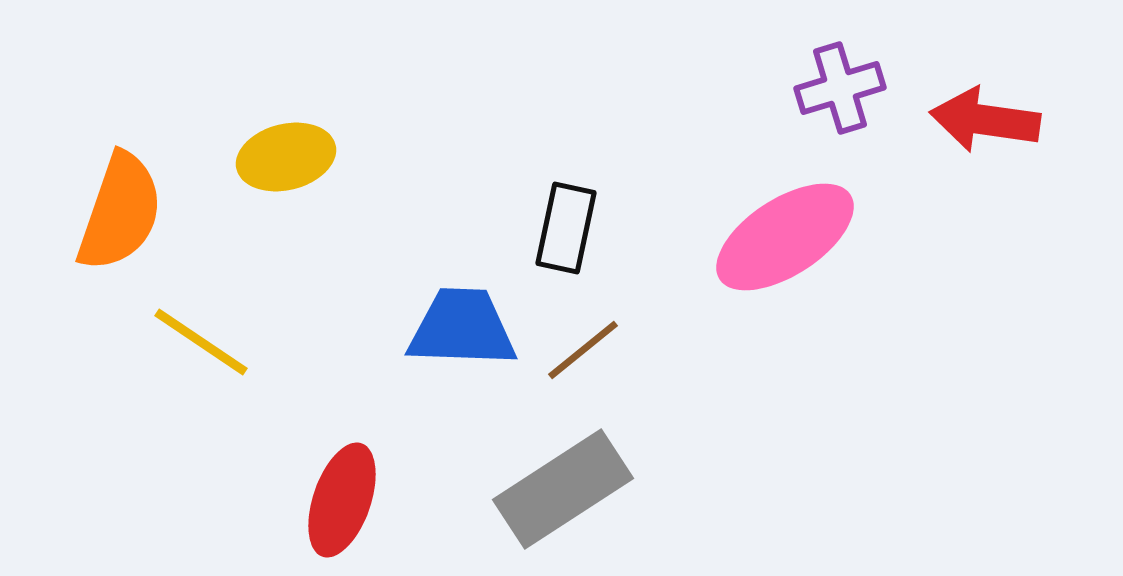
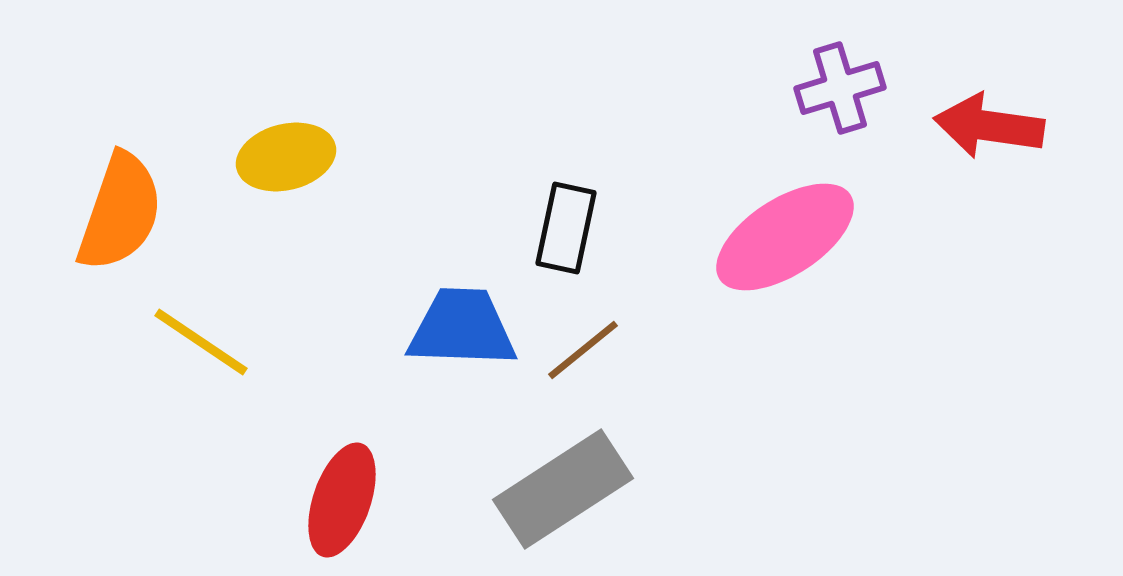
red arrow: moved 4 px right, 6 px down
